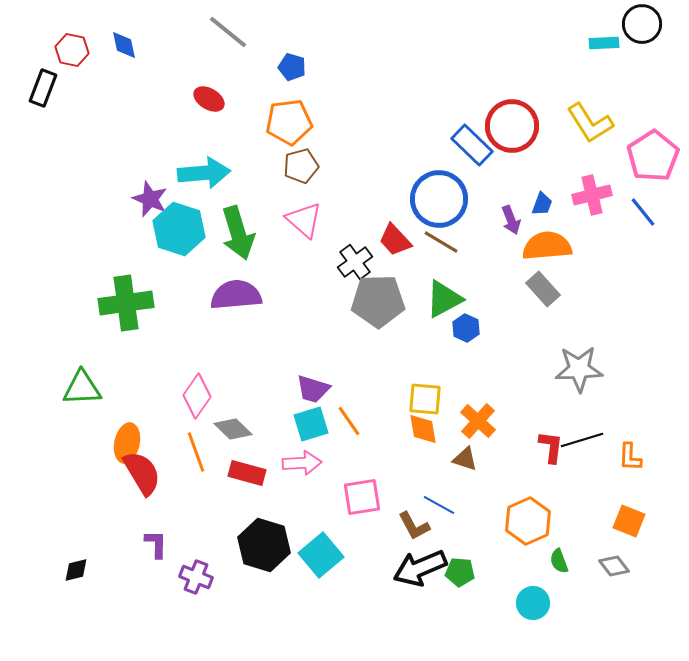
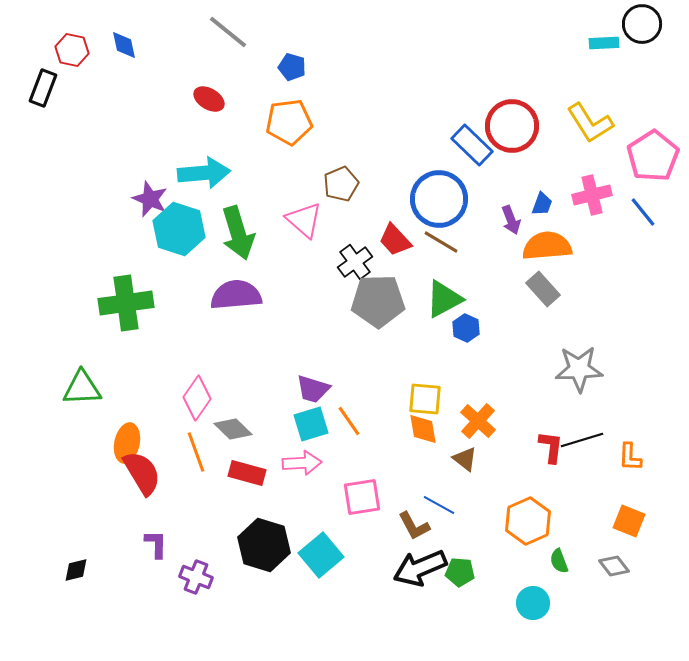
brown pentagon at (301, 166): moved 40 px right, 18 px down; rotated 8 degrees counterclockwise
pink diamond at (197, 396): moved 2 px down
brown triangle at (465, 459): rotated 20 degrees clockwise
